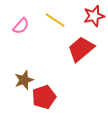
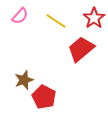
red star: moved 2 px down; rotated 20 degrees counterclockwise
yellow line: moved 1 px right, 1 px down
pink semicircle: moved 1 px left, 10 px up
red pentagon: rotated 25 degrees counterclockwise
